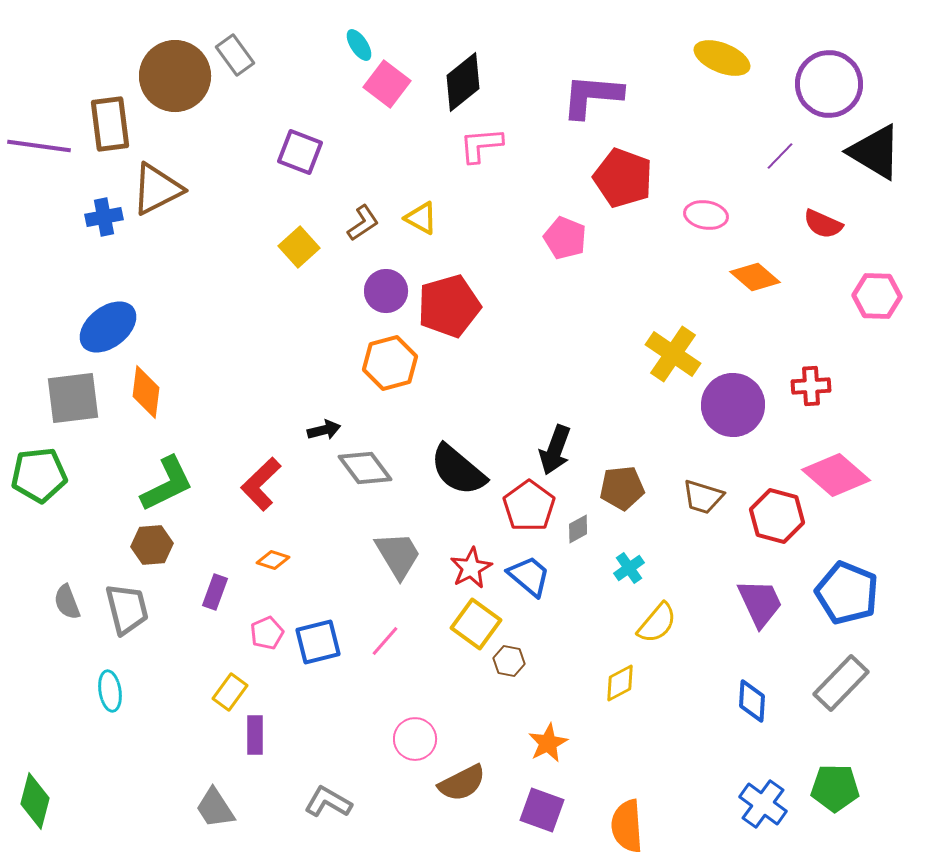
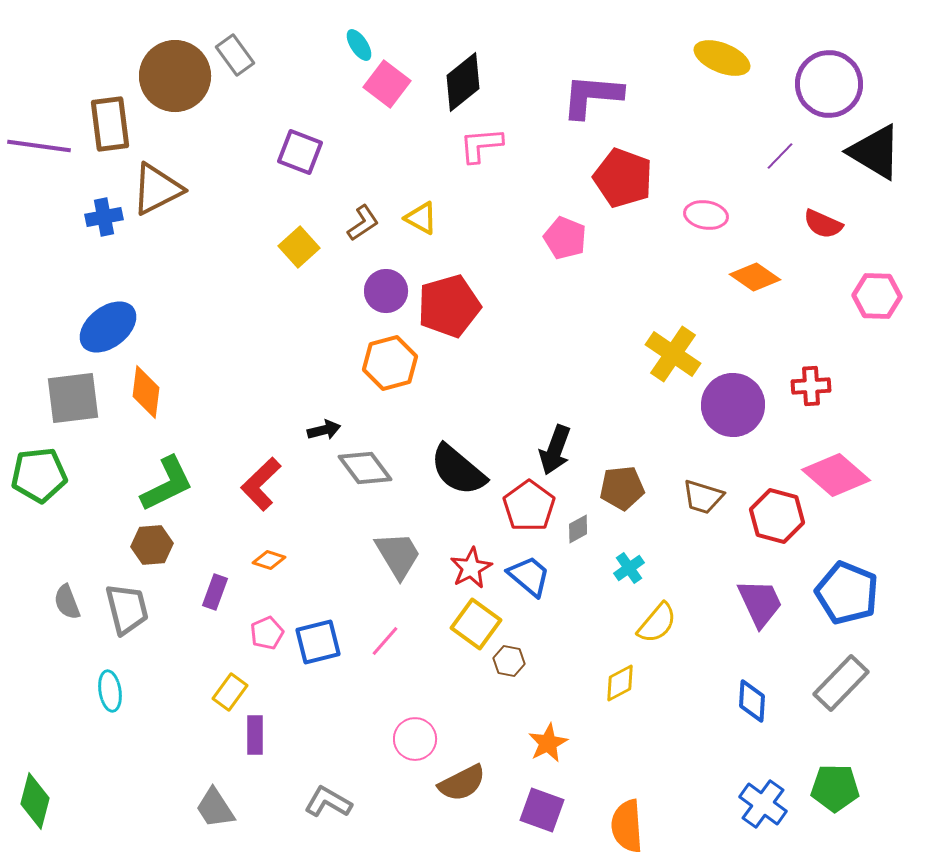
orange diamond at (755, 277): rotated 6 degrees counterclockwise
orange diamond at (273, 560): moved 4 px left
